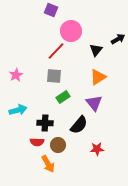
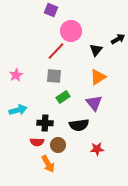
black semicircle: rotated 42 degrees clockwise
